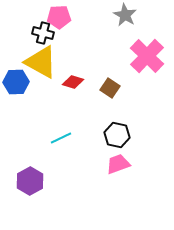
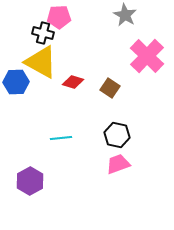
cyan line: rotated 20 degrees clockwise
